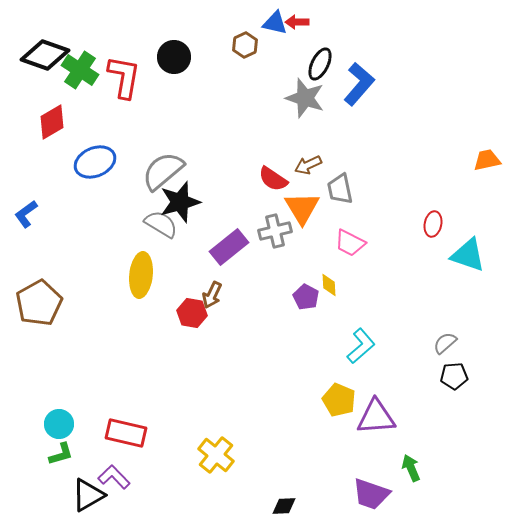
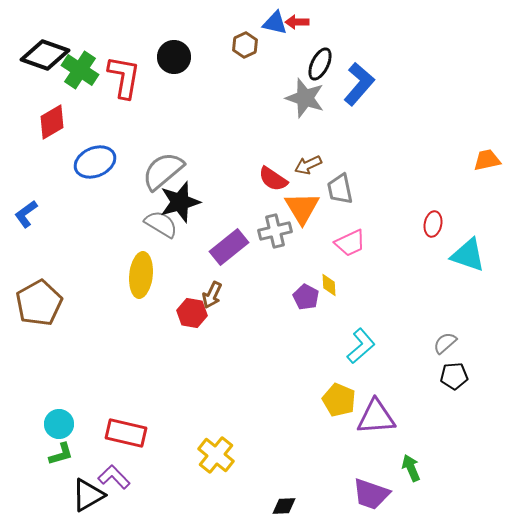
pink trapezoid at (350, 243): rotated 52 degrees counterclockwise
